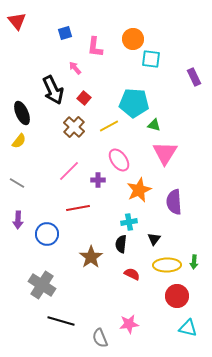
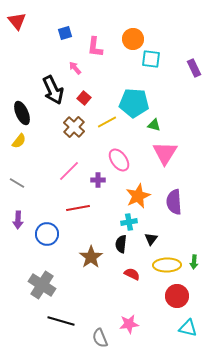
purple rectangle: moved 9 px up
yellow line: moved 2 px left, 4 px up
orange star: moved 1 px left, 6 px down
black triangle: moved 3 px left
